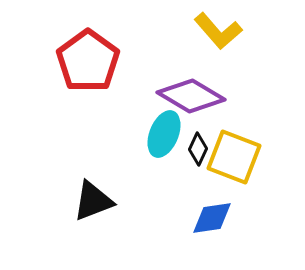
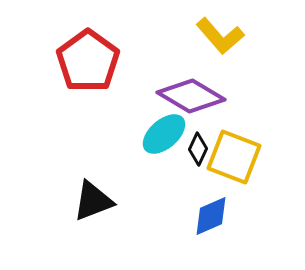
yellow L-shape: moved 2 px right, 5 px down
cyan ellipse: rotated 27 degrees clockwise
blue diamond: moved 1 px left, 2 px up; rotated 15 degrees counterclockwise
